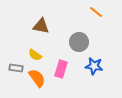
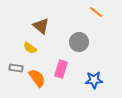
brown triangle: rotated 30 degrees clockwise
yellow semicircle: moved 5 px left, 7 px up
blue star: moved 14 px down; rotated 12 degrees counterclockwise
